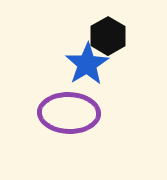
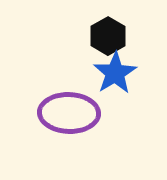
blue star: moved 28 px right, 9 px down
